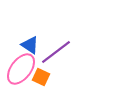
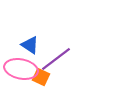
purple line: moved 7 px down
pink ellipse: rotated 64 degrees clockwise
